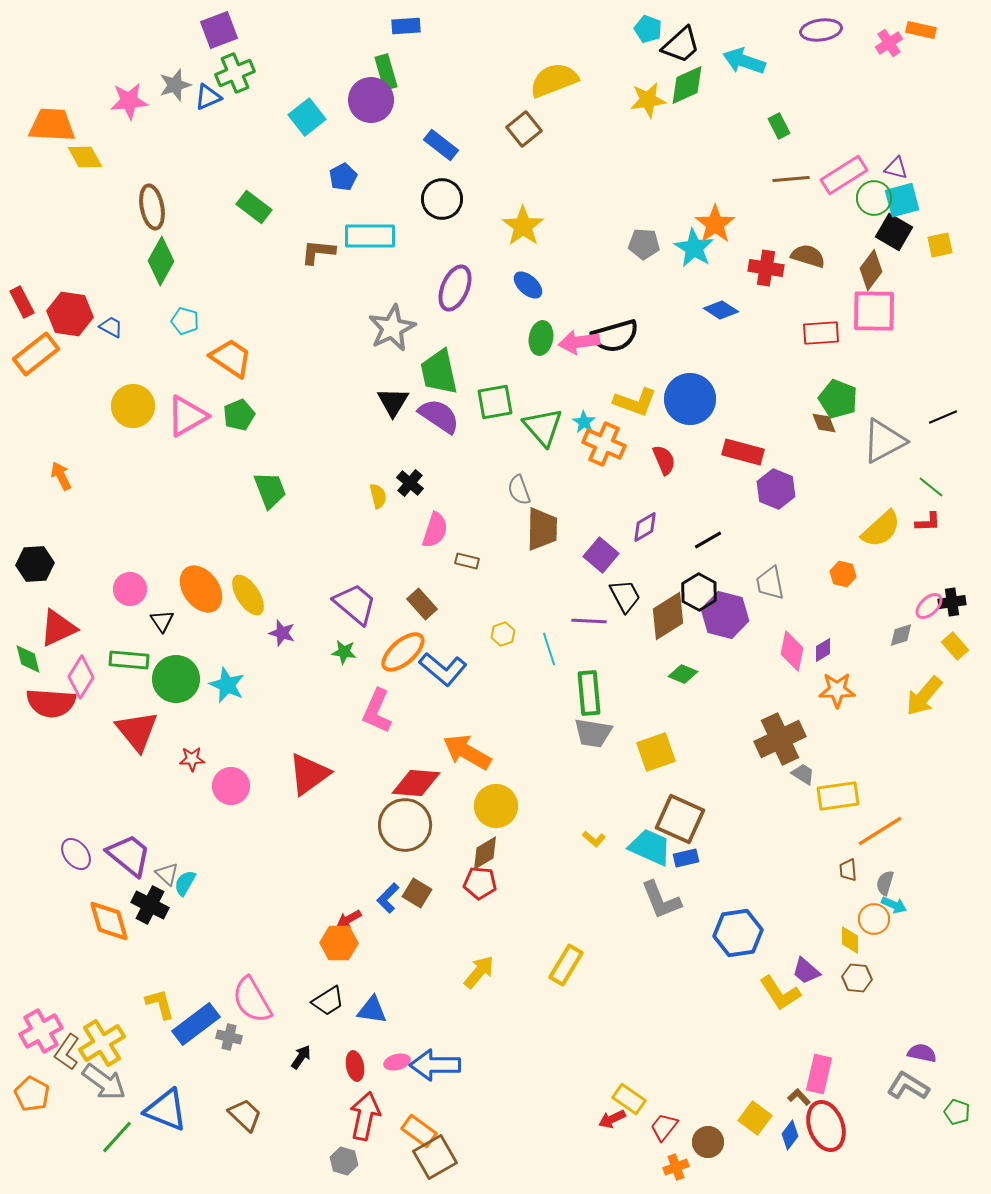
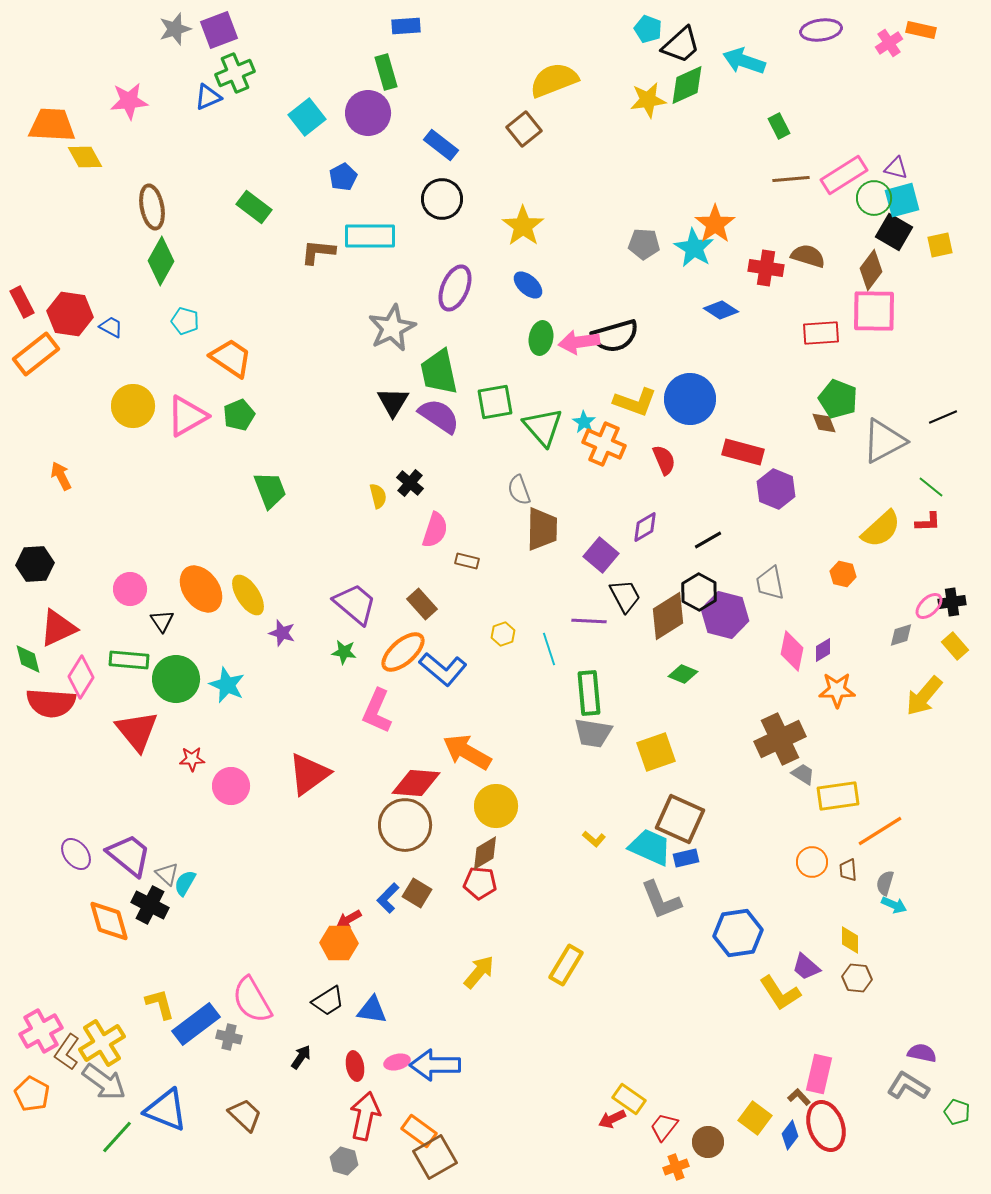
gray star at (175, 85): moved 56 px up
purple circle at (371, 100): moved 3 px left, 13 px down
orange circle at (874, 919): moved 62 px left, 57 px up
purple trapezoid at (806, 971): moved 4 px up
